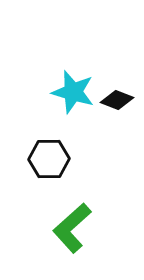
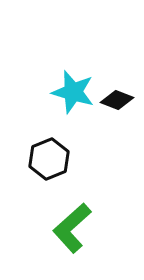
black hexagon: rotated 21 degrees counterclockwise
